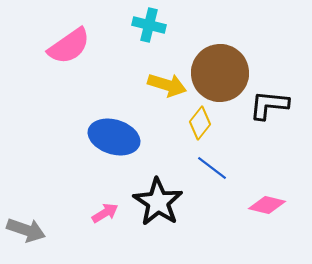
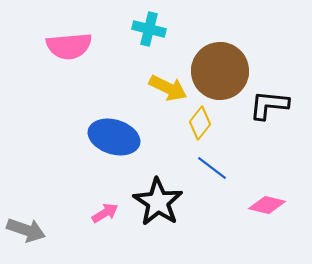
cyan cross: moved 4 px down
pink semicircle: rotated 30 degrees clockwise
brown circle: moved 2 px up
yellow arrow: moved 1 px right, 3 px down; rotated 9 degrees clockwise
